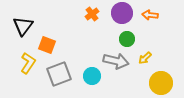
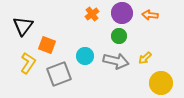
green circle: moved 8 px left, 3 px up
cyan circle: moved 7 px left, 20 px up
